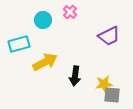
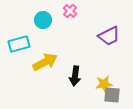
pink cross: moved 1 px up
